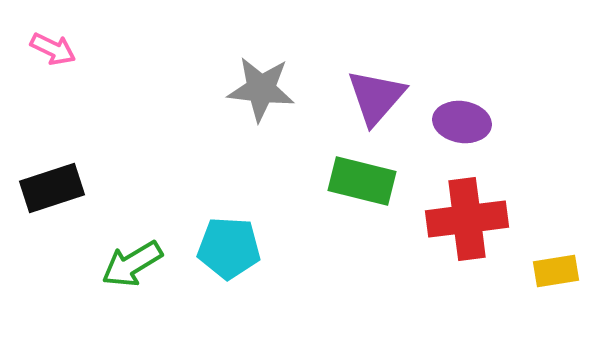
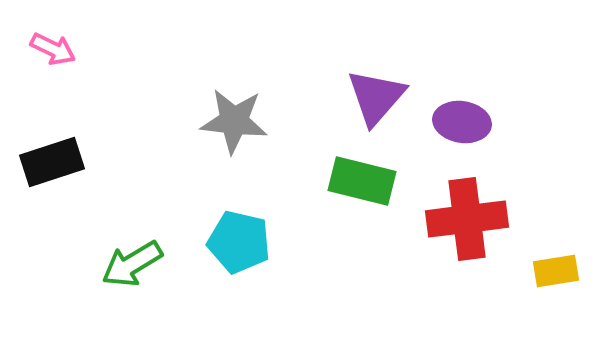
gray star: moved 27 px left, 32 px down
black rectangle: moved 26 px up
cyan pentagon: moved 10 px right, 6 px up; rotated 10 degrees clockwise
